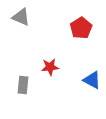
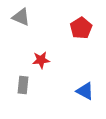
red star: moved 9 px left, 7 px up
blue triangle: moved 7 px left, 11 px down
